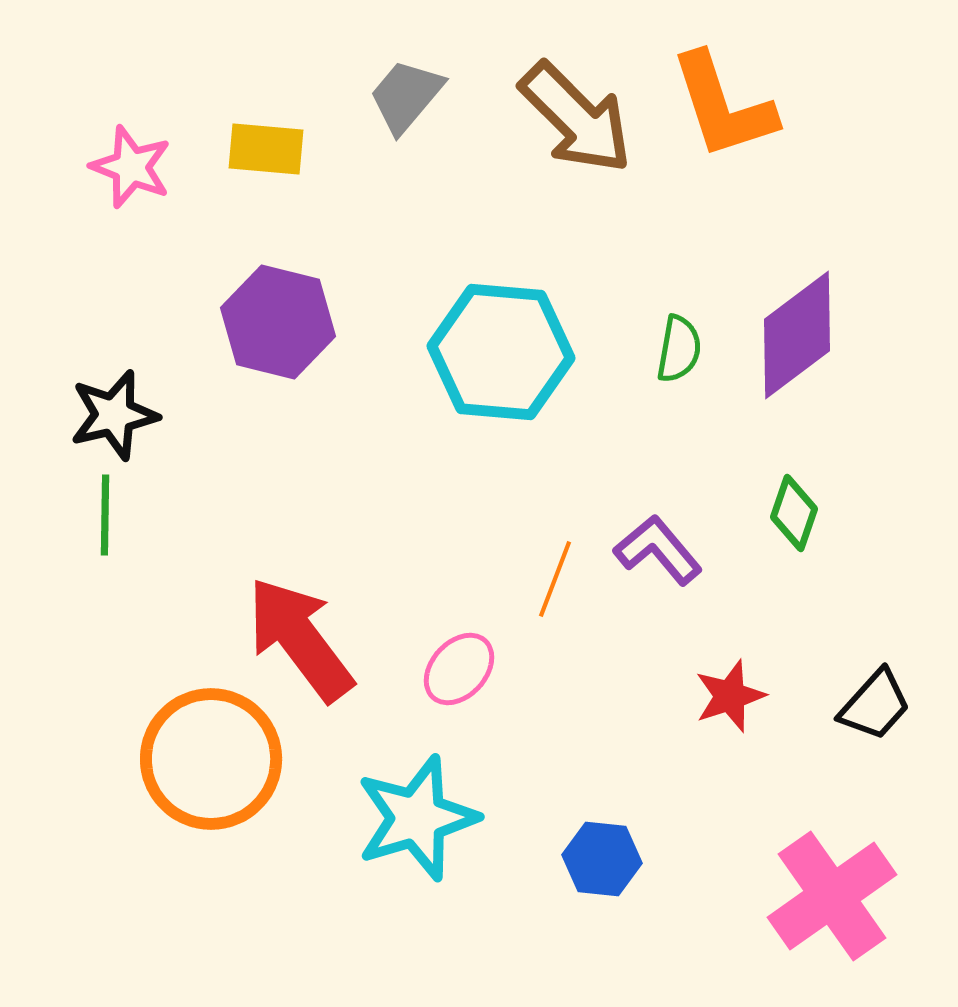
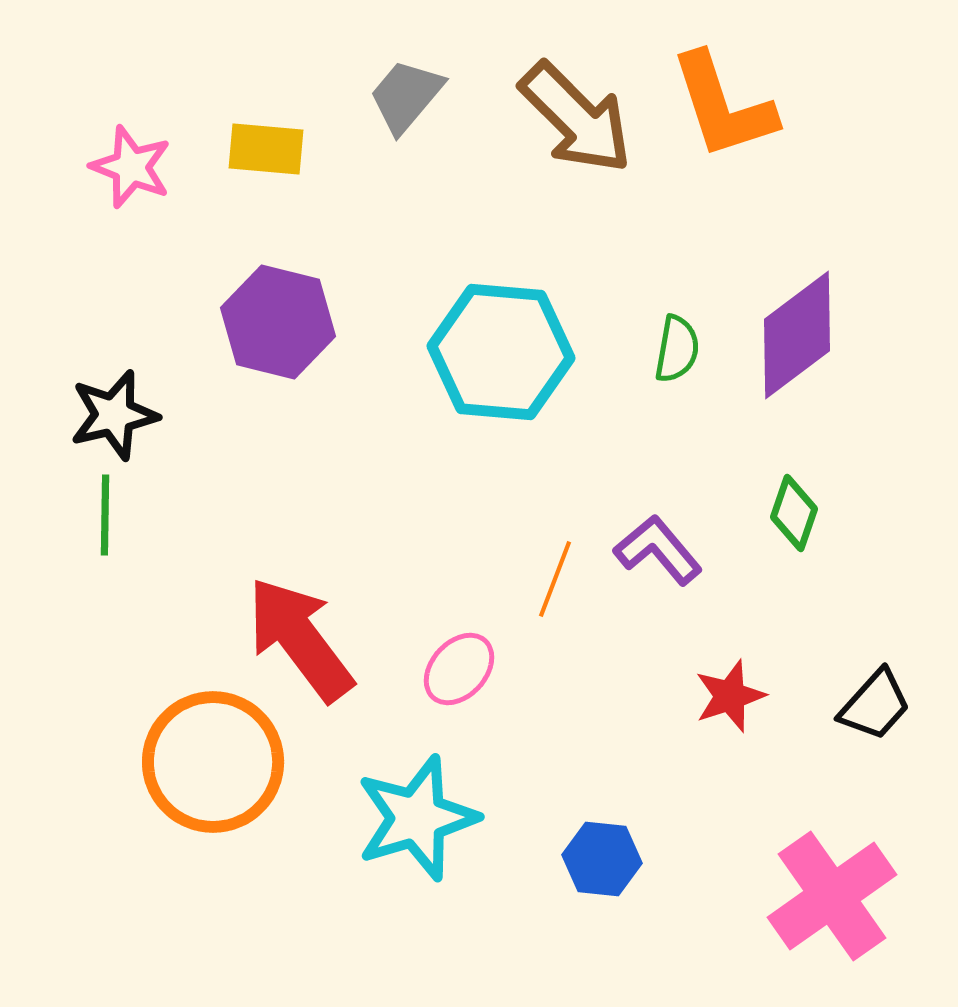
green semicircle: moved 2 px left
orange circle: moved 2 px right, 3 px down
